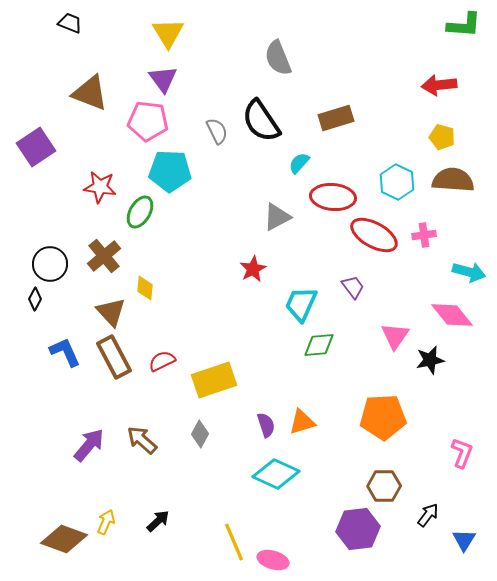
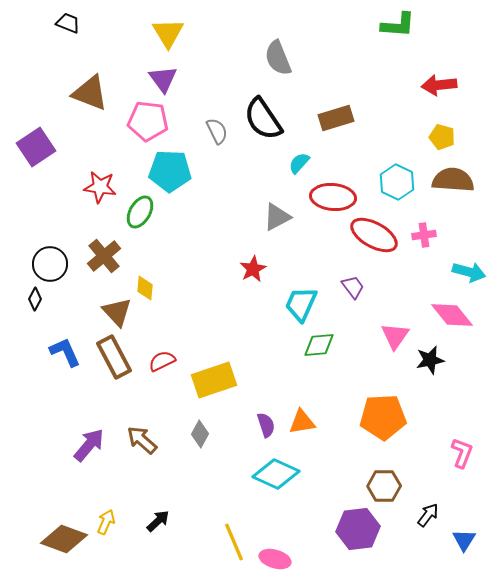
black trapezoid at (70, 23): moved 2 px left
green L-shape at (464, 25): moved 66 px left
black semicircle at (261, 121): moved 2 px right, 2 px up
brown triangle at (111, 312): moved 6 px right
orange triangle at (302, 422): rotated 8 degrees clockwise
pink ellipse at (273, 560): moved 2 px right, 1 px up
